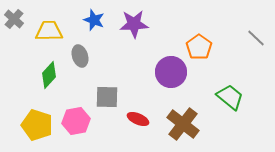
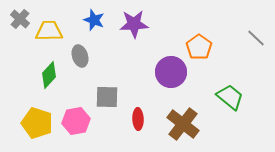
gray cross: moved 6 px right
red ellipse: rotated 65 degrees clockwise
yellow pentagon: moved 2 px up
